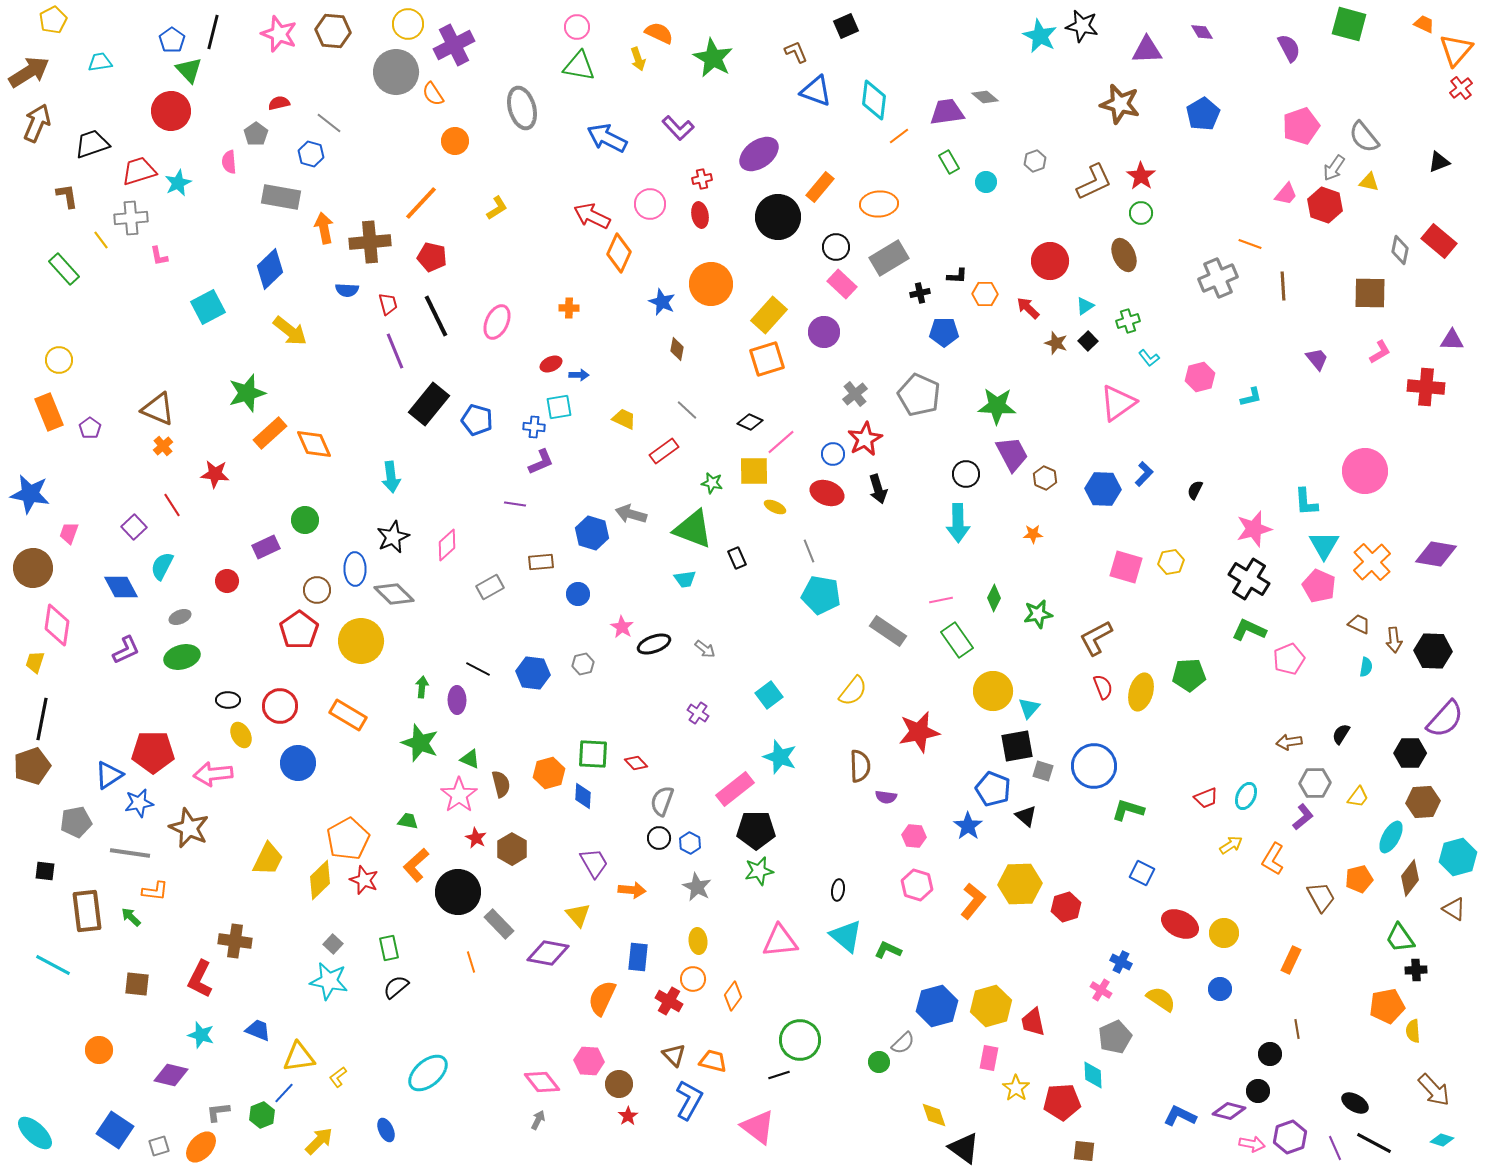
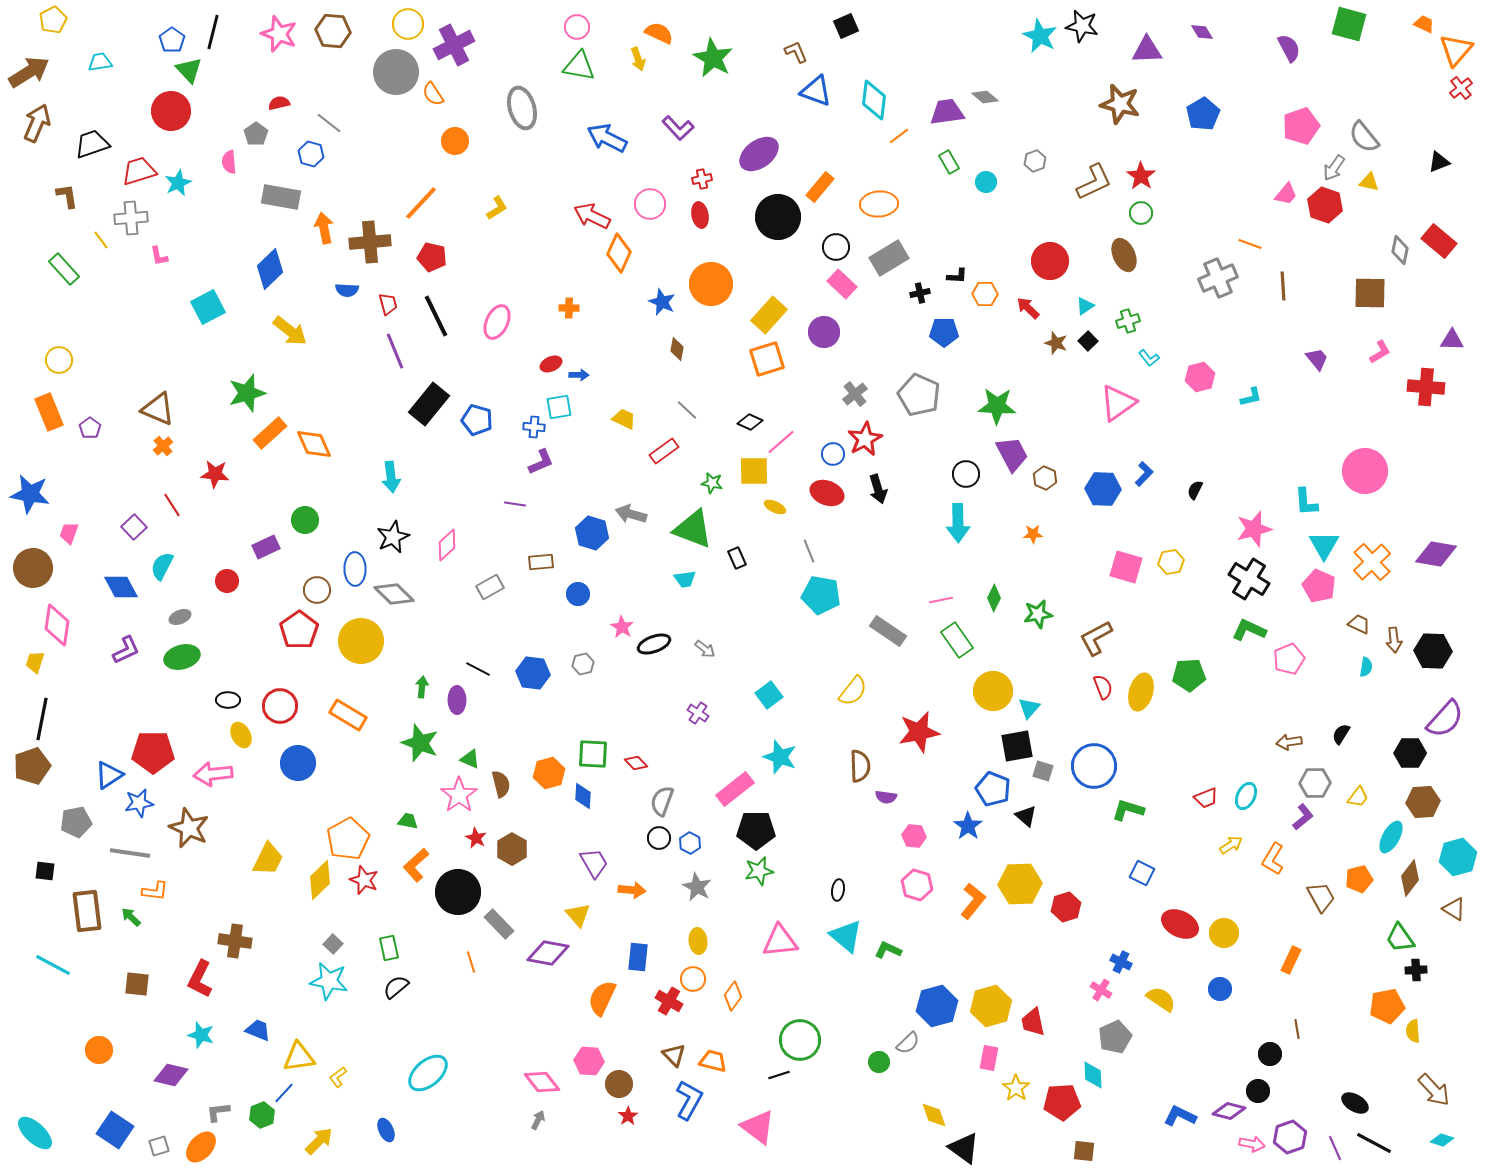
gray semicircle at (903, 1043): moved 5 px right
